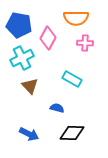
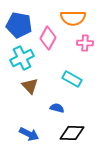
orange semicircle: moved 3 px left
